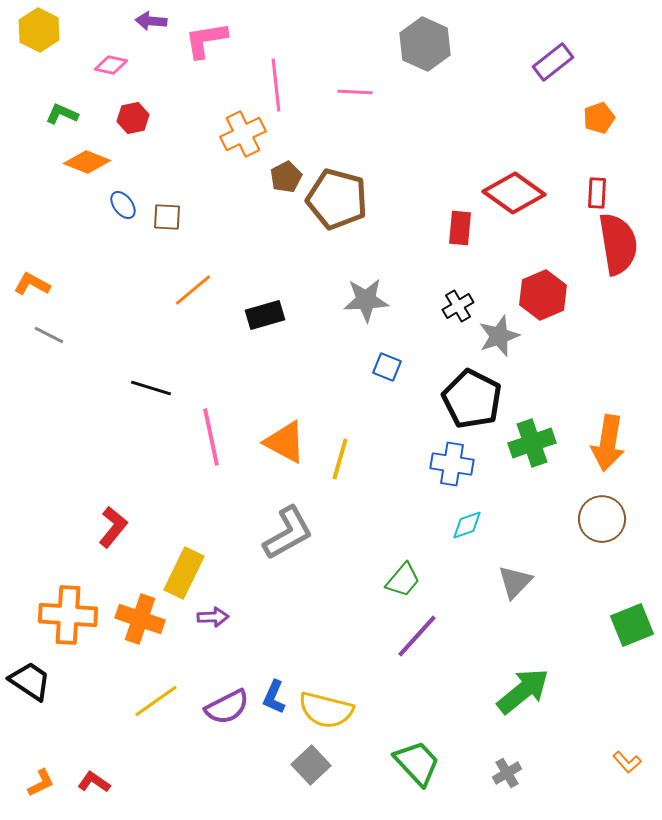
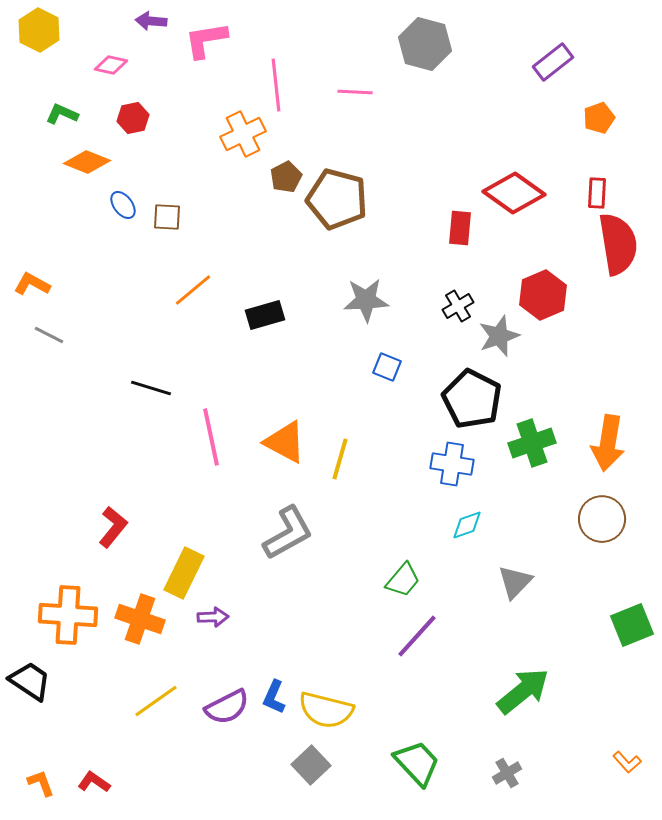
gray hexagon at (425, 44): rotated 9 degrees counterclockwise
orange L-shape at (41, 783): rotated 84 degrees counterclockwise
